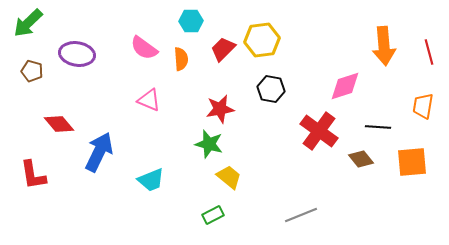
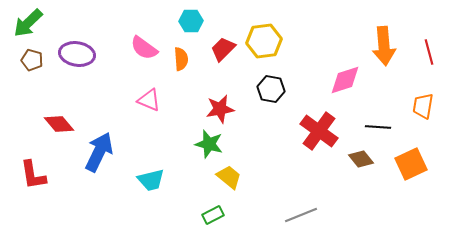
yellow hexagon: moved 2 px right, 1 px down
brown pentagon: moved 11 px up
pink diamond: moved 6 px up
orange square: moved 1 px left, 2 px down; rotated 20 degrees counterclockwise
cyan trapezoid: rotated 8 degrees clockwise
